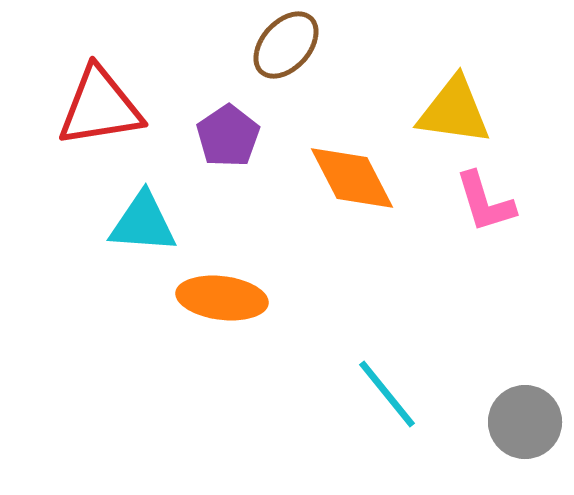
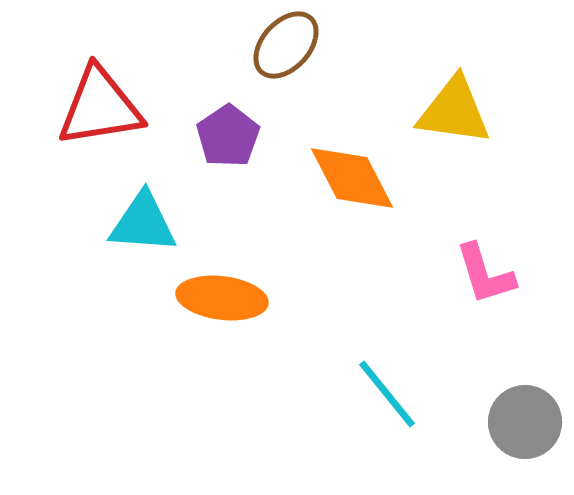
pink L-shape: moved 72 px down
